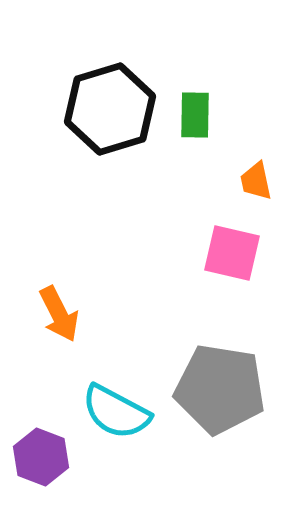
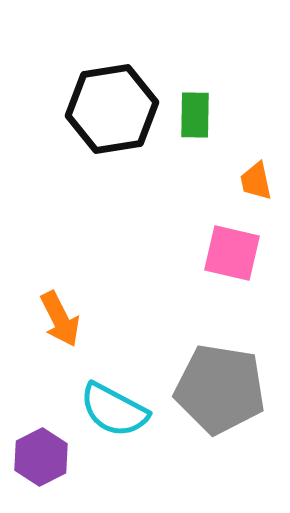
black hexagon: moved 2 px right; rotated 8 degrees clockwise
orange arrow: moved 1 px right, 5 px down
cyan semicircle: moved 2 px left, 2 px up
purple hexagon: rotated 12 degrees clockwise
